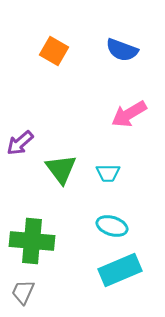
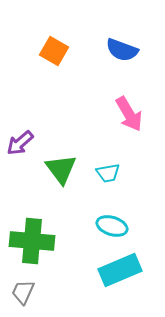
pink arrow: rotated 90 degrees counterclockwise
cyan trapezoid: rotated 10 degrees counterclockwise
